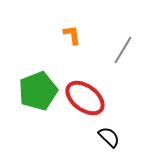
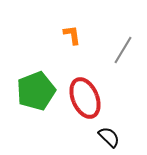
green pentagon: moved 2 px left
red ellipse: rotated 30 degrees clockwise
